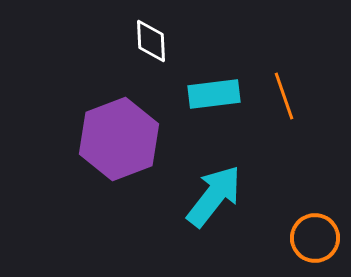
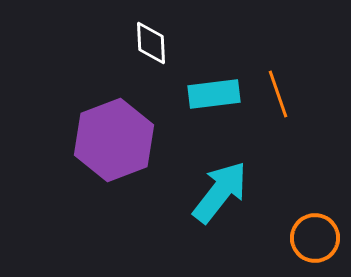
white diamond: moved 2 px down
orange line: moved 6 px left, 2 px up
purple hexagon: moved 5 px left, 1 px down
cyan arrow: moved 6 px right, 4 px up
